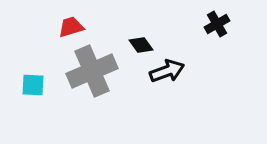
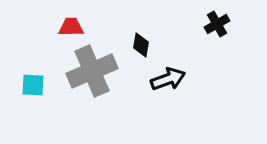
red trapezoid: rotated 16 degrees clockwise
black diamond: rotated 45 degrees clockwise
black arrow: moved 1 px right, 8 px down
